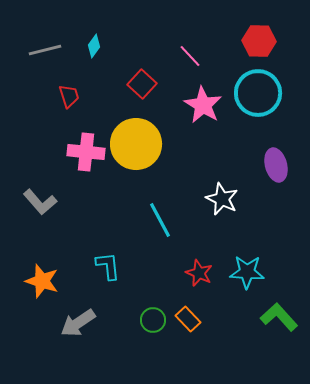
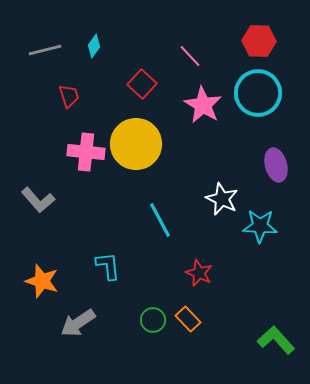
gray L-shape: moved 2 px left, 2 px up
cyan star: moved 13 px right, 46 px up
green L-shape: moved 3 px left, 23 px down
